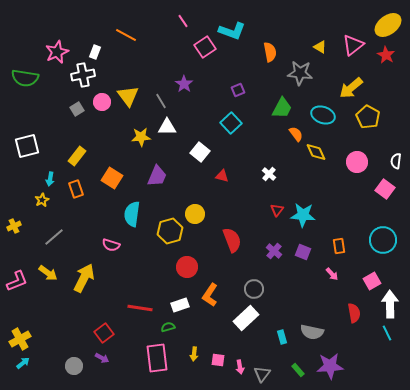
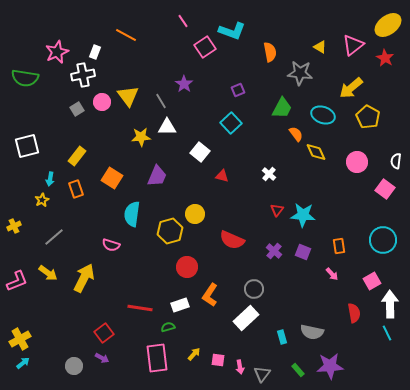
red star at (386, 55): moved 1 px left, 3 px down
red semicircle at (232, 240): rotated 135 degrees clockwise
yellow arrow at (194, 354): rotated 144 degrees counterclockwise
